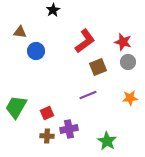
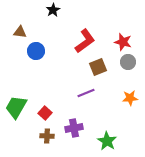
purple line: moved 2 px left, 2 px up
red square: moved 2 px left; rotated 24 degrees counterclockwise
purple cross: moved 5 px right, 1 px up
